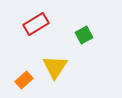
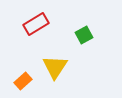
orange rectangle: moved 1 px left, 1 px down
